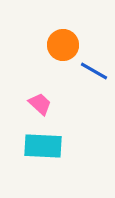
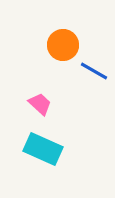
cyan rectangle: moved 3 px down; rotated 21 degrees clockwise
